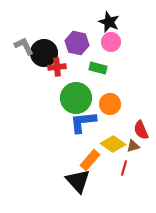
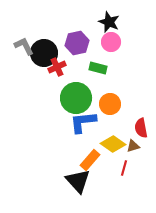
purple hexagon: rotated 25 degrees counterclockwise
red cross: rotated 18 degrees counterclockwise
red semicircle: moved 2 px up; rotated 12 degrees clockwise
